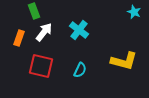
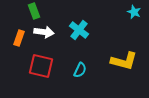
white arrow: rotated 60 degrees clockwise
